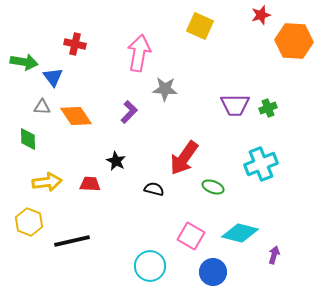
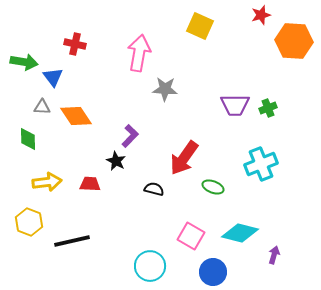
purple L-shape: moved 1 px right, 24 px down
